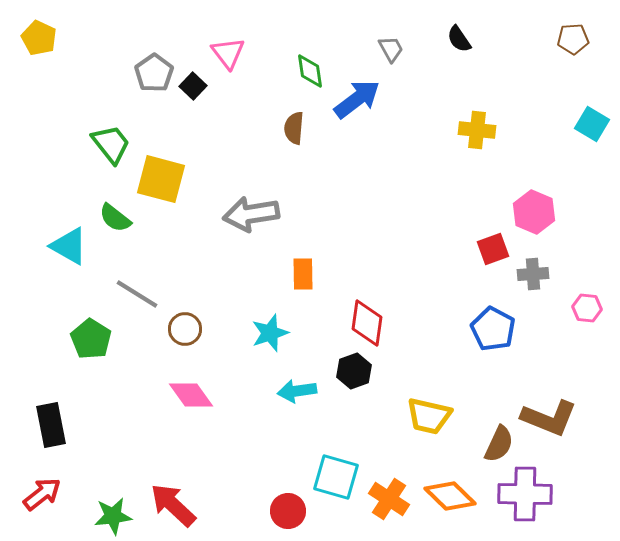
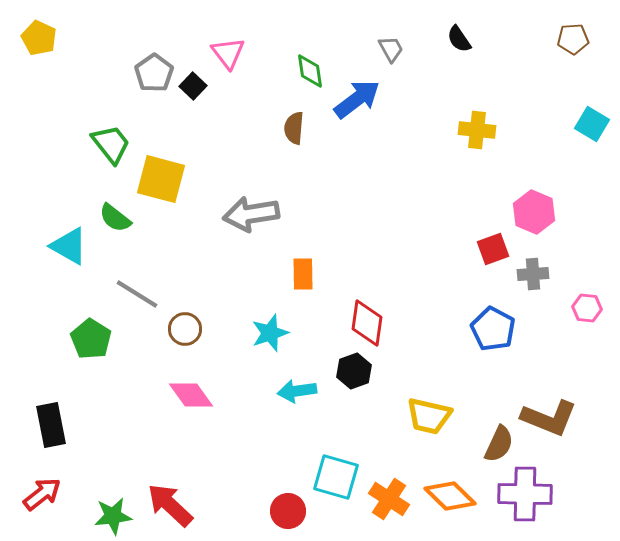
red arrow at (173, 505): moved 3 px left
